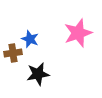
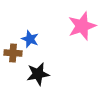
pink star: moved 4 px right, 7 px up
brown cross: rotated 12 degrees clockwise
